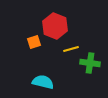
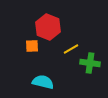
red hexagon: moved 7 px left, 1 px down
orange square: moved 2 px left, 4 px down; rotated 16 degrees clockwise
yellow line: rotated 14 degrees counterclockwise
